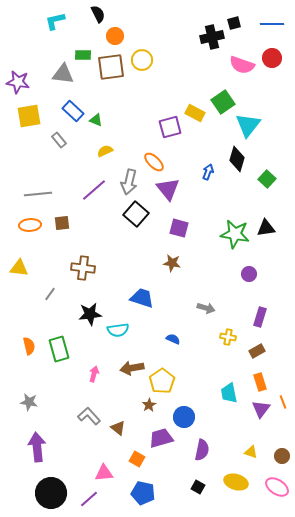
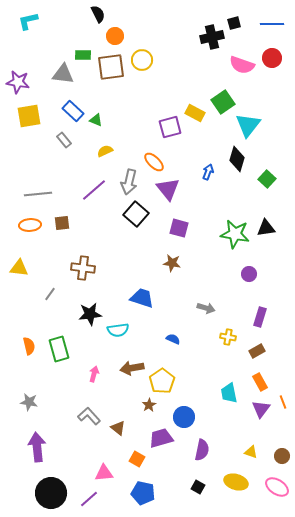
cyan L-shape at (55, 21): moved 27 px left
gray rectangle at (59, 140): moved 5 px right
orange rectangle at (260, 382): rotated 12 degrees counterclockwise
